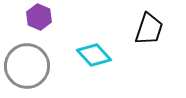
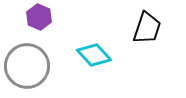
black trapezoid: moved 2 px left, 1 px up
